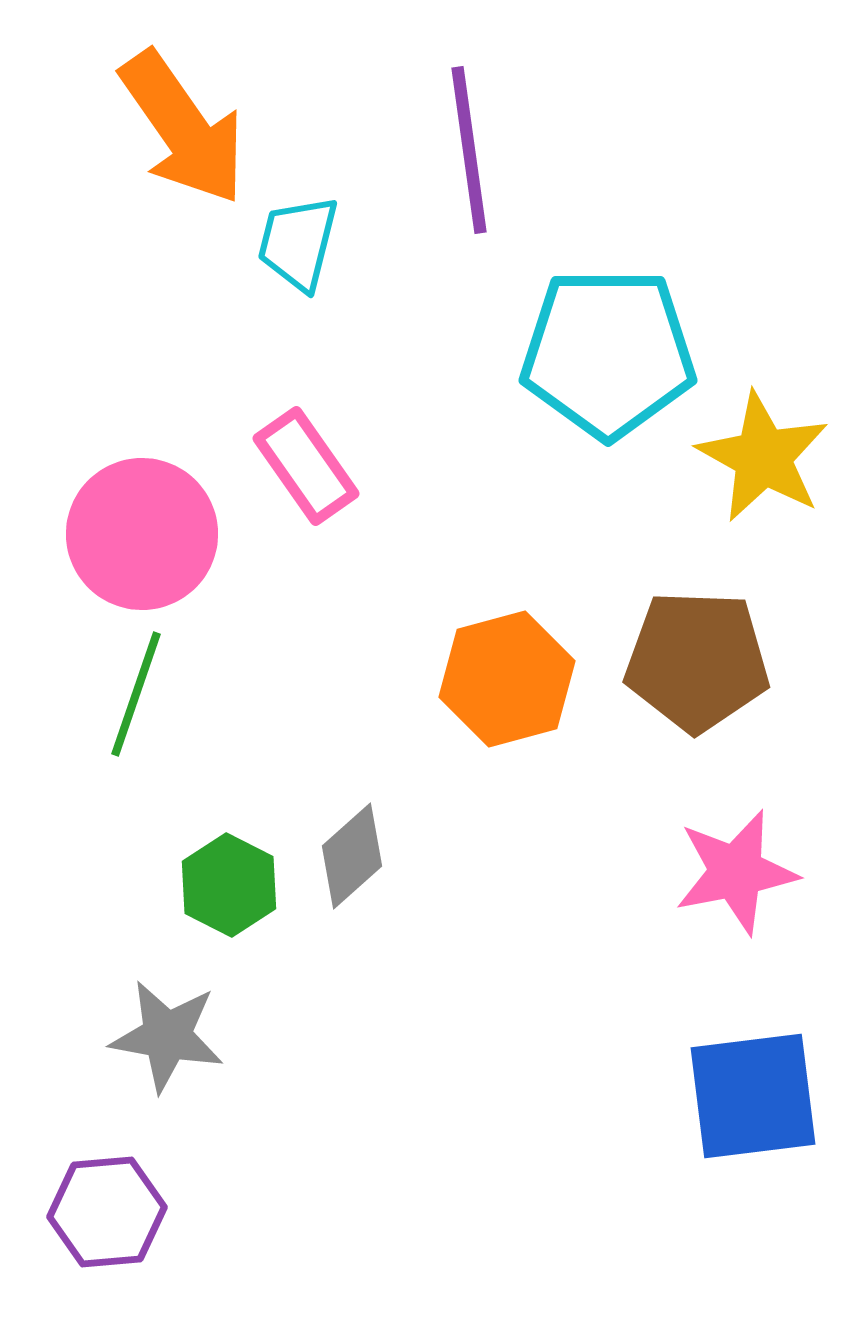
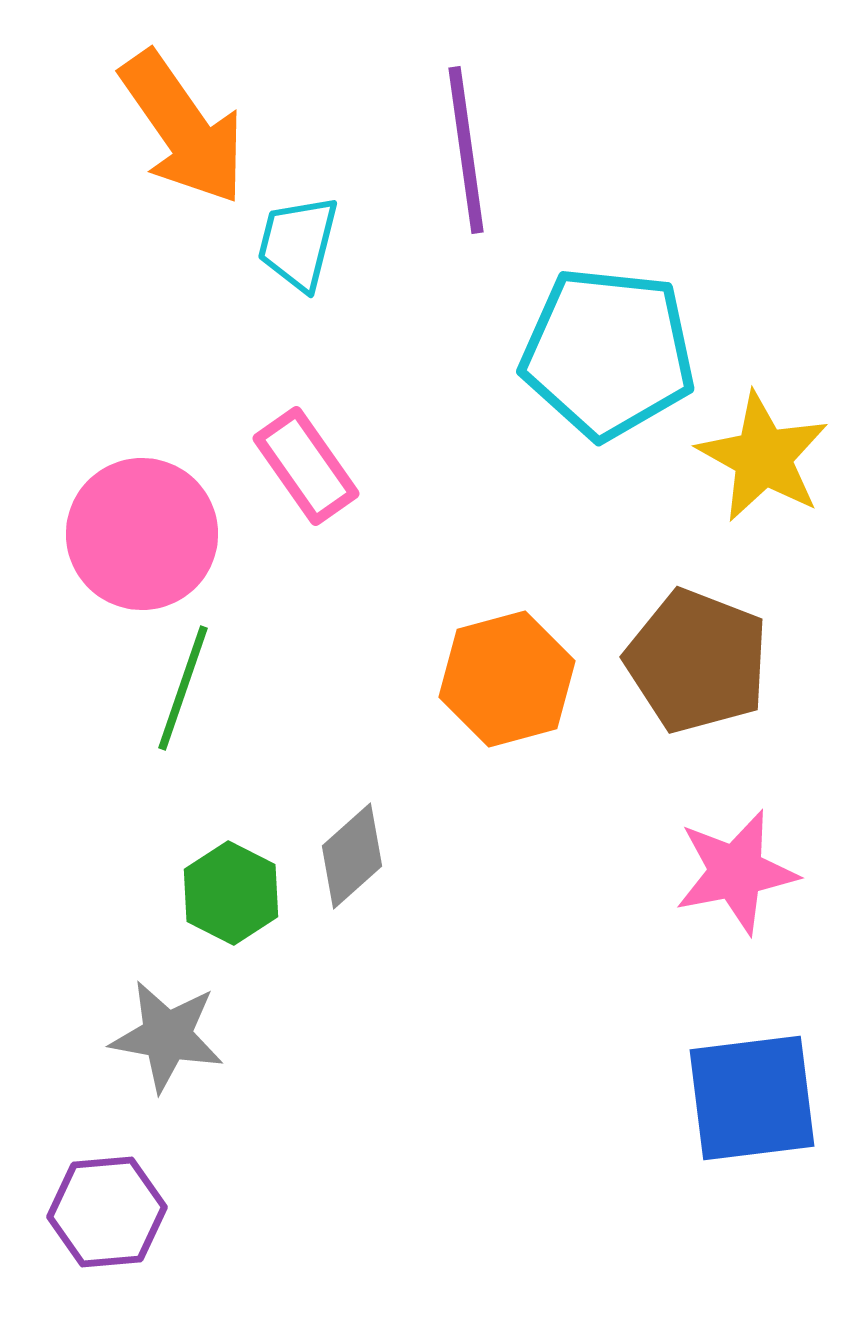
purple line: moved 3 px left
cyan pentagon: rotated 6 degrees clockwise
brown pentagon: rotated 19 degrees clockwise
green line: moved 47 px right, 6 px up
green hexagon: moved 2 px right, 8 px down
blue square: moved 1 px left, 2 px down
